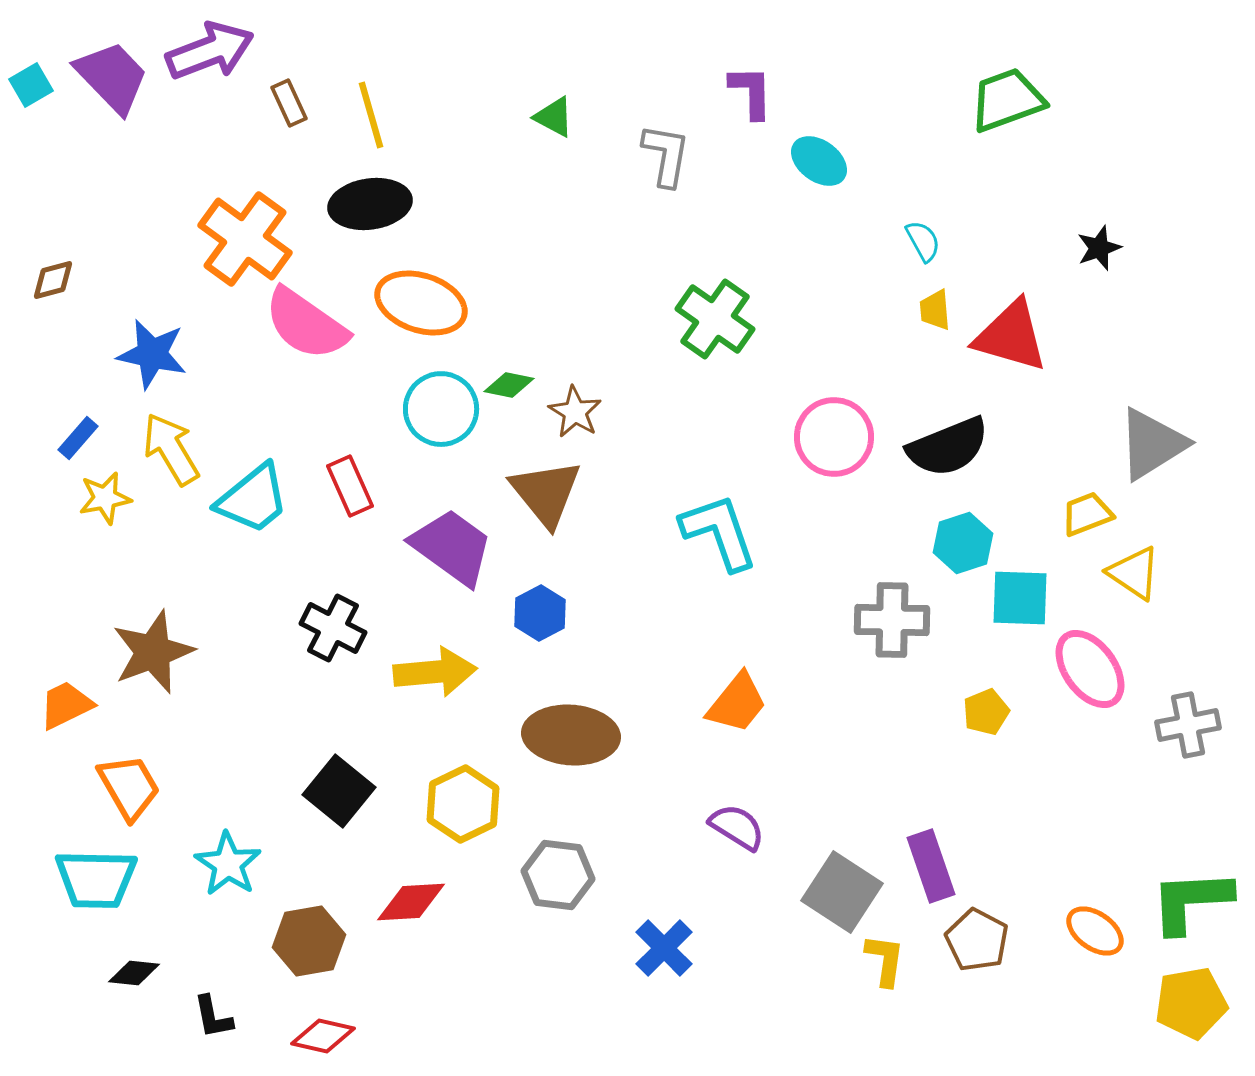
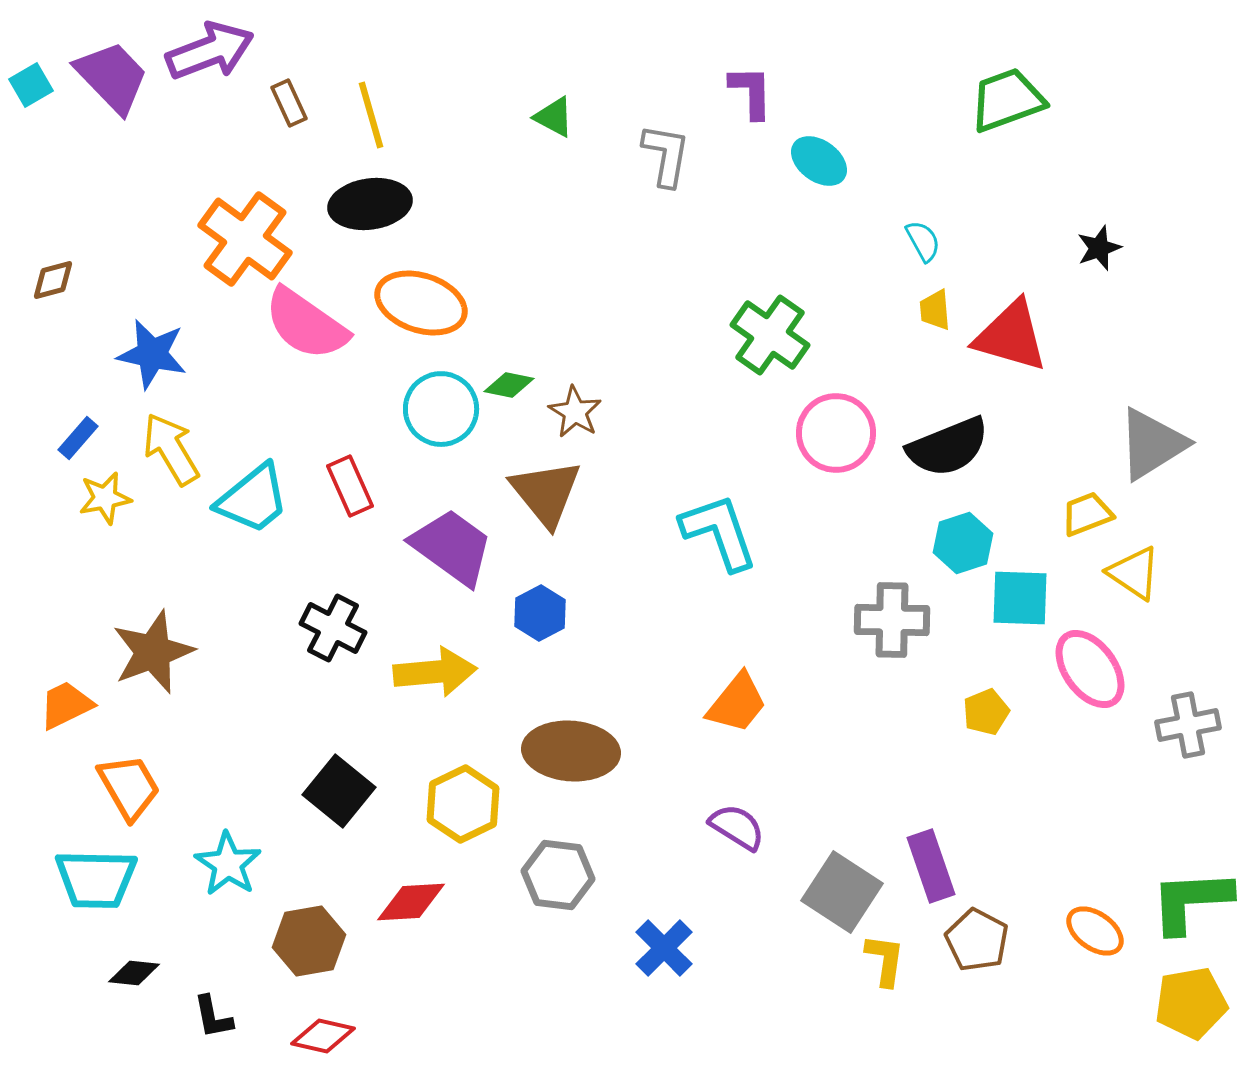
green cross at (715, 319): moved 55 px right, 16 px down
pink circle at (834, 437): moved 2 px right, 4 px up
brown ellipse at (571, 735): moved 16 px down
